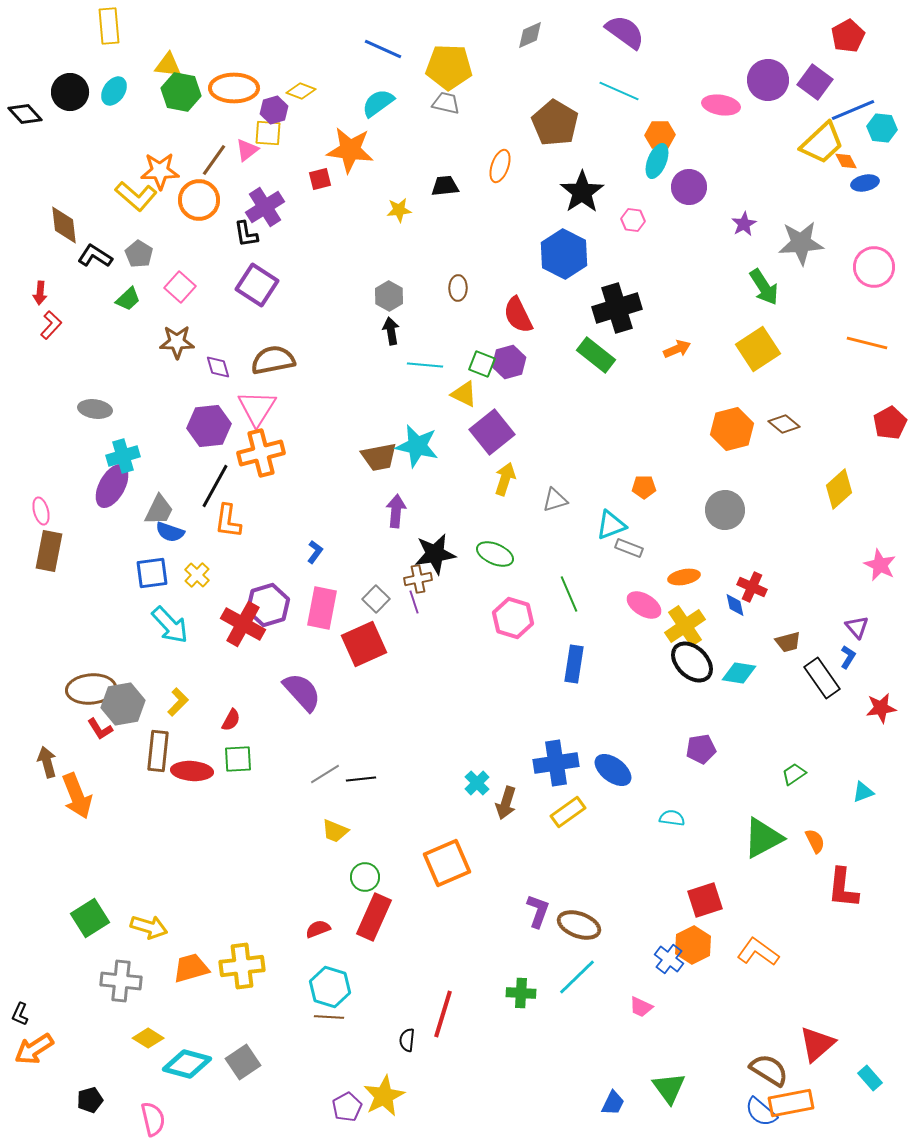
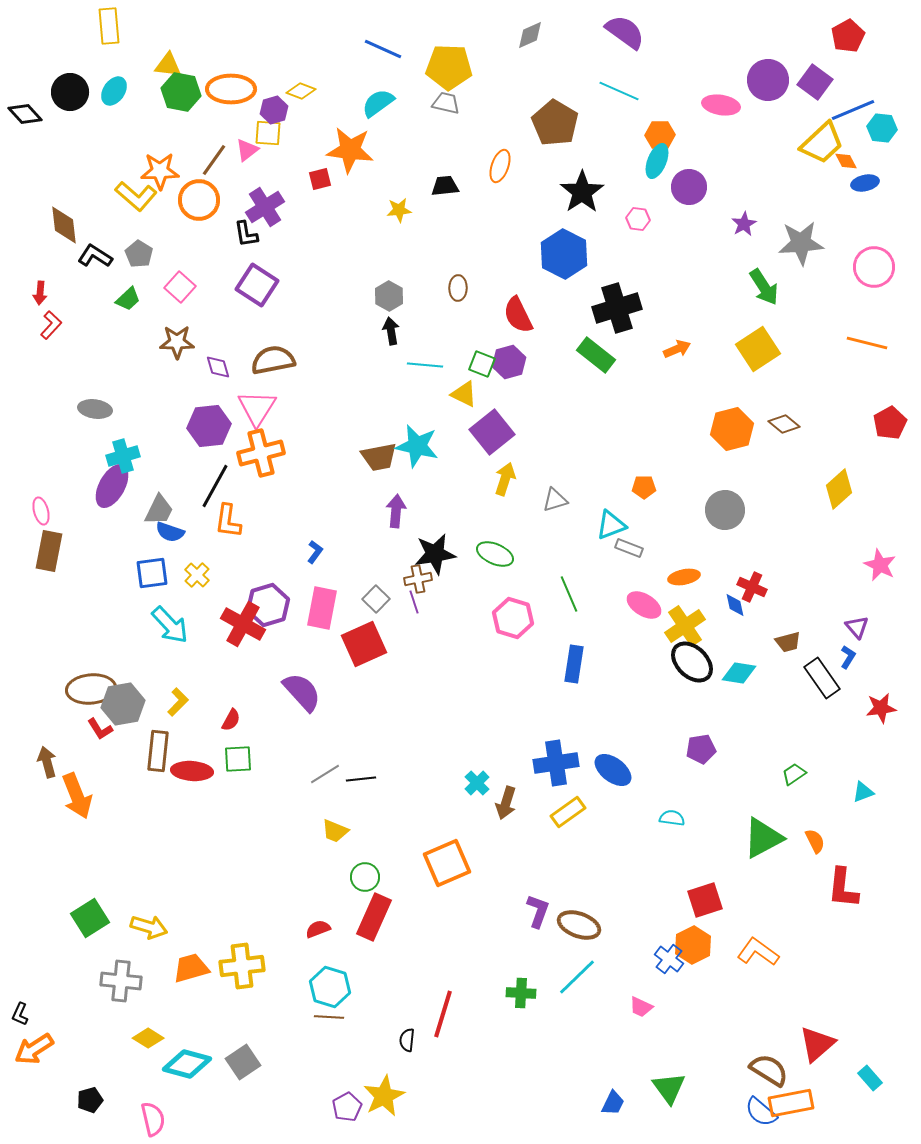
orange ellipse at (234, 88): moved 3 px left, 1 px down
pink hexagon at (633, 220): moved 5 px right, 1 px up
